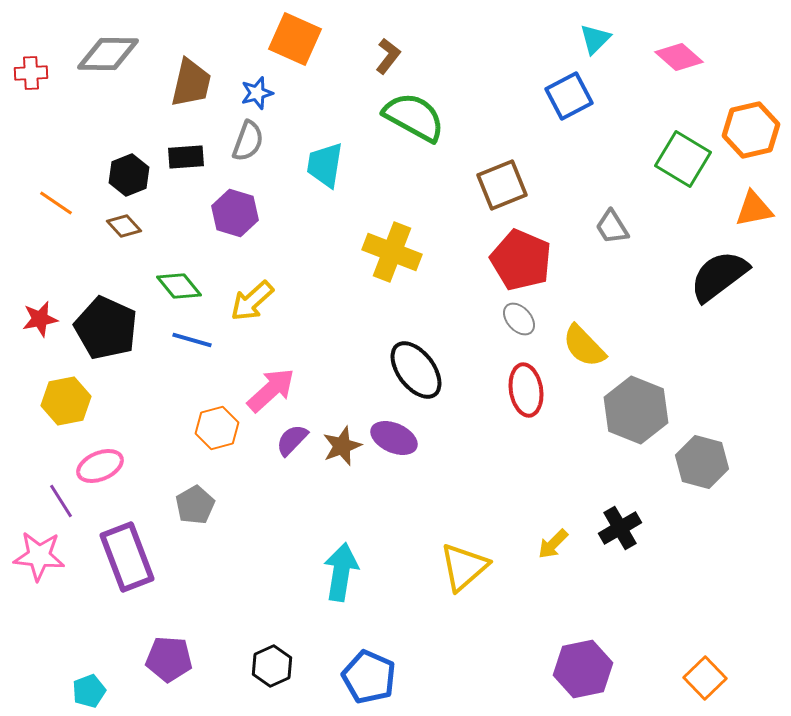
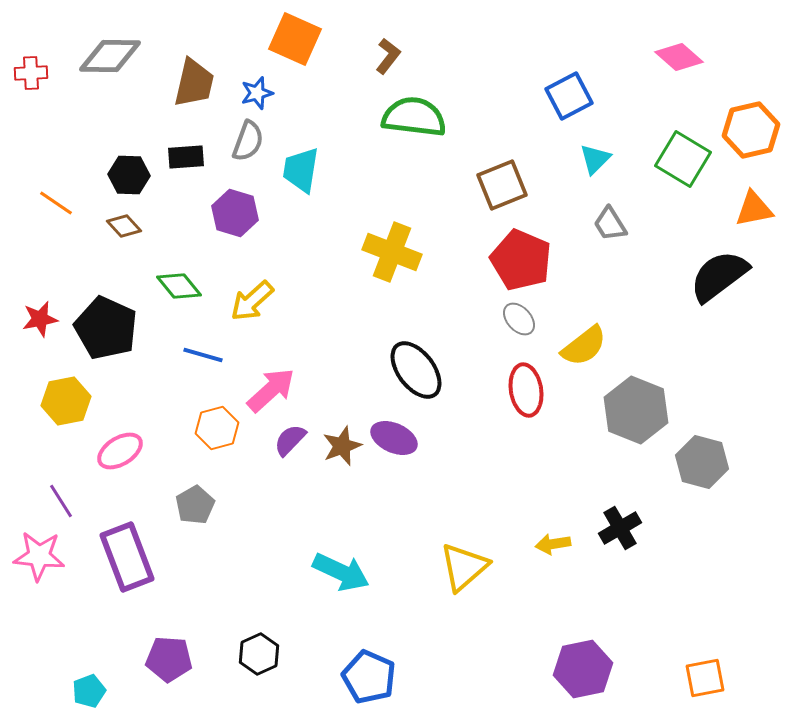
cyan triangle at (595, 39): moved 120 px down
gray diamond at (108, 54): moved 2 px right, 2 px down
brown trapezoid at (191, 83): moved 3 px right
green semicircle at (414, 117): rotated 22 degrees counterclockwise
cyan trapezoid at (325, 165): moved 24 px left, 5 px down
black hexagon at (129, 175): rotated 24 degrees clockwise
gray trapezoid at (612, 227): moved 2 px left, 3 px up
blue line at (192, 340): moved 11 px right, 15 px down
yellow semicircle at (584, 346): rotated 84 degrees counterclockwise
purple semicircle at (292, 440): moved 2 px left
pink ellipse at (100, 466): moved 20 px right, 15 px up; rotated 9 degrees counterclockwise
yellow arrow at (553, 544): rotated 36 degrees clockwise
cyan arrow at (341, 572): rotated 106 degrees clockwise
black hexagon at (272, 666): moved 13 px left, 12 px up
orange square at (705, 678): rotated 33 degrees clockwise
